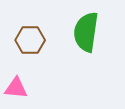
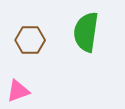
pink triangle: moved 2 px right, 3 px down; rotated 25 degrees counterclockwise
